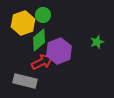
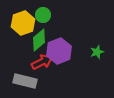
green star: moved 10 px down
